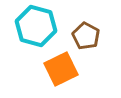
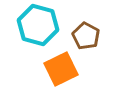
cyan hexagon: moved 2 px right, 1 px up
